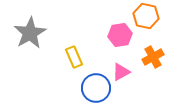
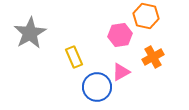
blue circle: moved 1 px right, 1 px up
